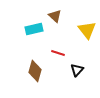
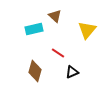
yellow triangle: rotated 18 degrees clockwise
red line: rotated 16 degrees clockwise
black triangle: moved 5 px left, 2 px down; rotated 24 degrees clockwise
